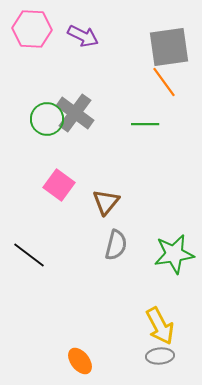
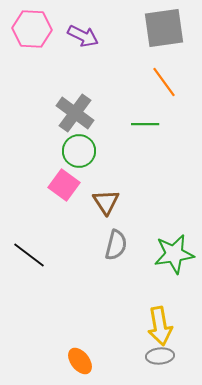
gray square: moved 5 px left, 19 px up
green circle: moved 32 px right, 32 px down
pink square: moved 5 px right
brown triangle: rotated 12 degrees counterclockwise
yellow arrow: rotated 18 degrees clockwise
